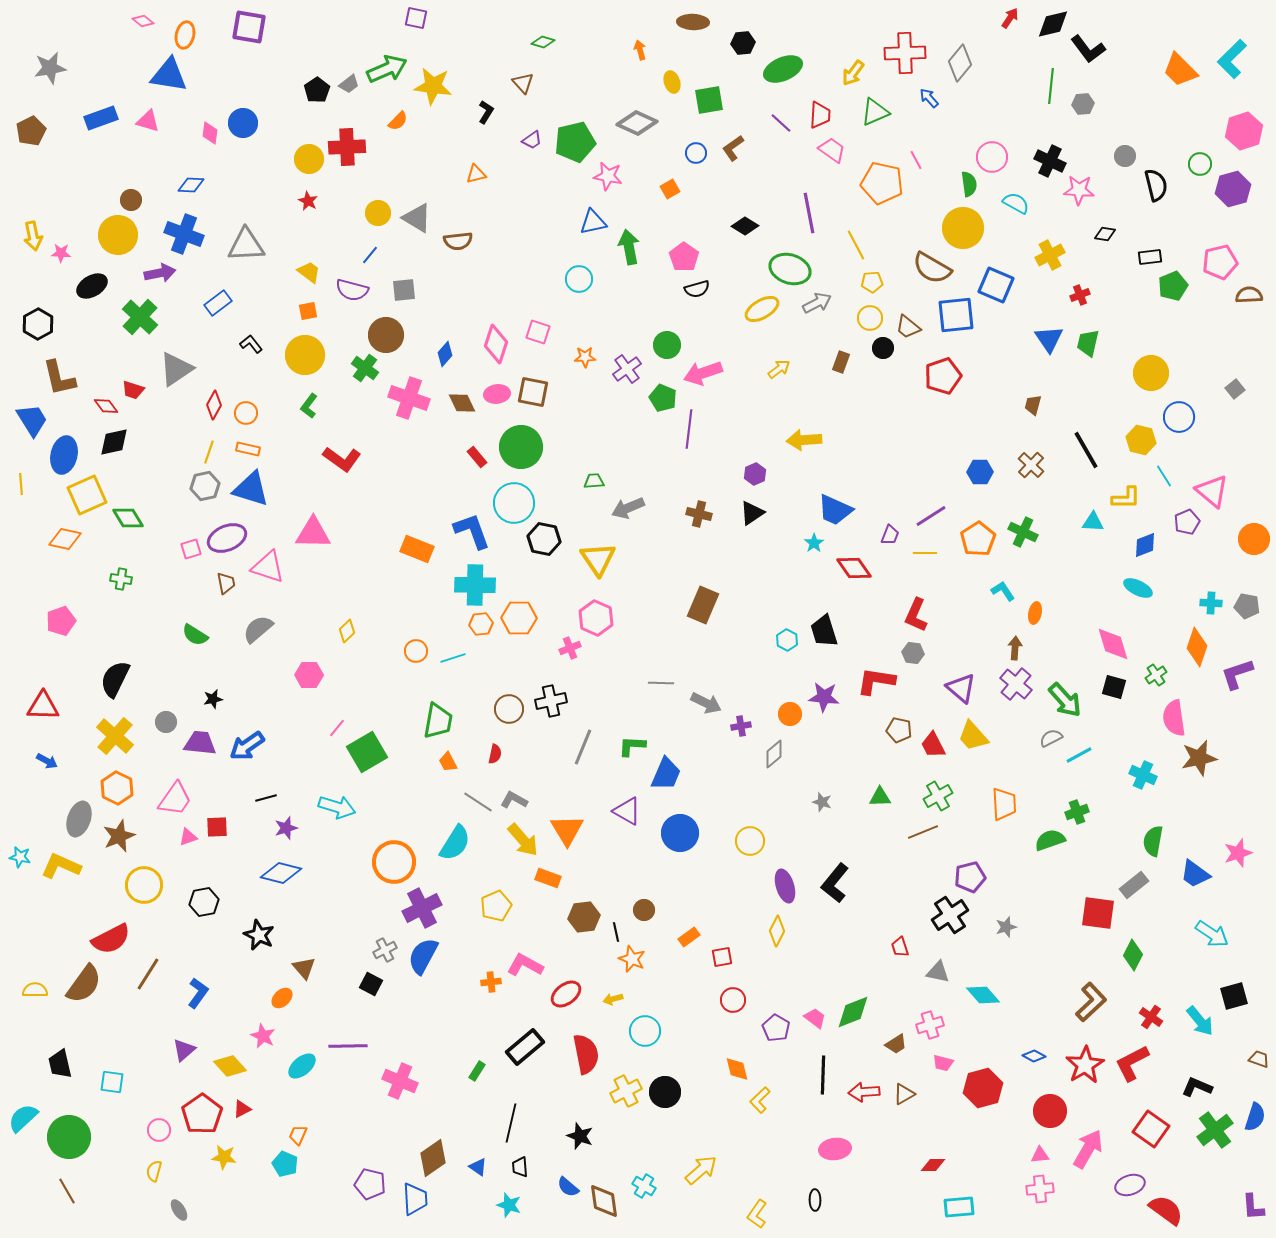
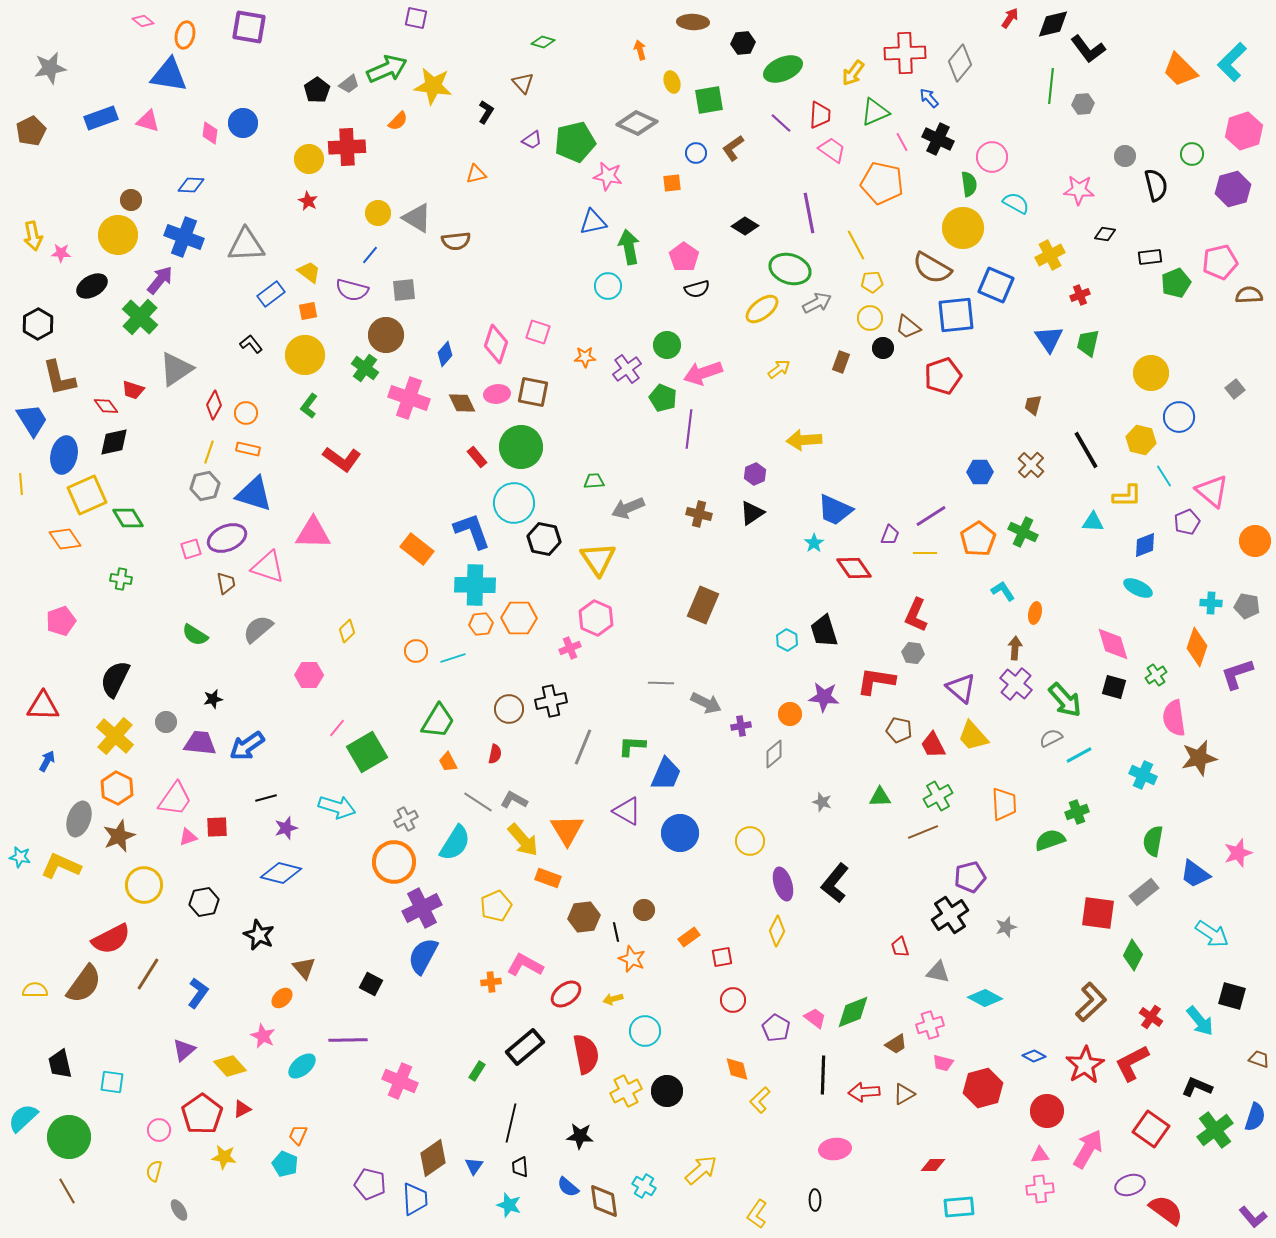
cyan L-shape at (1232, 59): moved 3 px down
pink line at (916, 160): moved 14 px left, 18 px up
black cross at (1050, 161): moved 112 px left, 22 px up
green circle at (1200, 164): moved 8 px left, 10 px up
orange square at (670, 189): moved 2 px right, 6 px up; rotated 24 degrees clockwise
blue cross at (184, 234): moved 3 px down
brown semicircle at (458, 241): moved 2 px left
purple arrow at (160, 273): moved 7 px down; rotated 40 degrees counterclockwise
cyan circle at (579, 279): moved 29 px right, 7 px down
green pentagon at (1173, 286): moved 3 px right, 3 px up
blue rectangle at (218, 303): moved 53 px right, 9 px up
yellow ellipse at (762, 309): rotated 8 degrees counterclockwise
blue triangle at (251, 489): moved 3 px right, 5 px down
yellow L-shape at (1126, 498): moved 1 px right, 2 px up
orange diamond at (65, 539): rotated 44 degrees clockwise
orange circle at (1254, 539): moved 1 px right, 2 px down
orange rectangle at (417, 549): rotated 16 degrees clockwise
green trapezoid at (438, 721): rotated 21 degrees clockwise
blue arrow at (47, 761): rotated 90 degrees counterclockwise
gray rectangle at (1134, 885): moved 10 px right, 7 px down
purple ellipse at (785, 886): moved 2 px left, 2 px up
gray cross at (385, 950): moved 21 px right, 131 px up
cyan diamond at (983, 995): moved 2 px right, 3 px down; rotated 20 degrees counterclockwise
black square at (1234, 996): moved 2 px left; rotated 32 degrees clockwise
purple line at (348, 1046): moved 6 px up
black circle at (665, 1092): moved 2 px right, 1 px up
red circle at (1050, 1111): moved 3 px left
black star at (580, 1136): rotated 16 degrees counterclockwise
blue triangle at (478, 1167): moved 4 px left, 1 px up; rotated 30 degrees clockwise
purple L-shape at (1253, 1207): moved 10 px down; rotated 36 degrees counterclockwise
